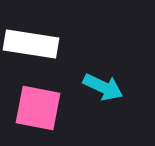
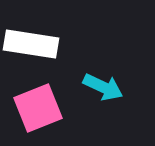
pink square: rotated 33 degrees counterclockwise
